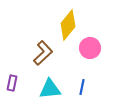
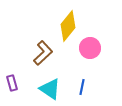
yellow diamond: moved 1 px down
purple rectangle: rotated 28 degrees counterclockwise
cyan triangle: rotated 40 degrees clockwise
